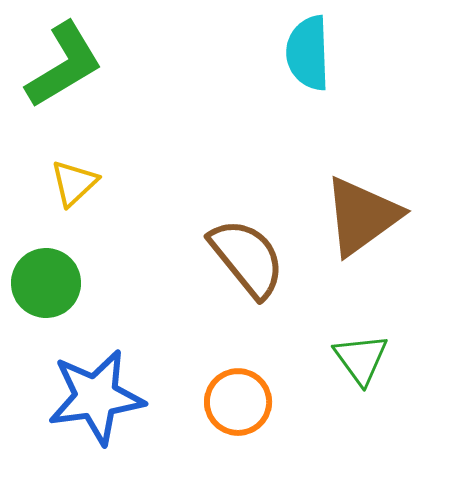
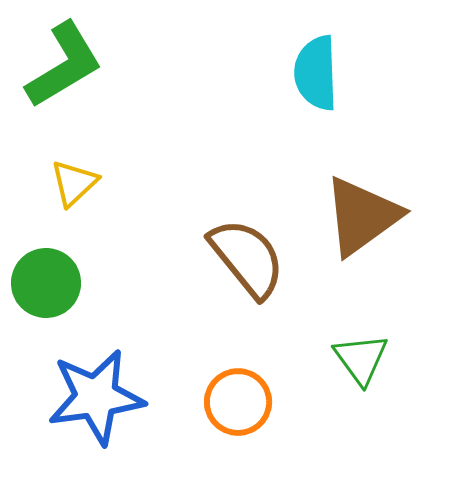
cyan semicircle: moved 8 px right, 20 px down
